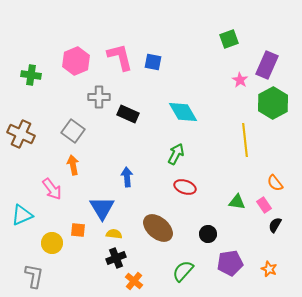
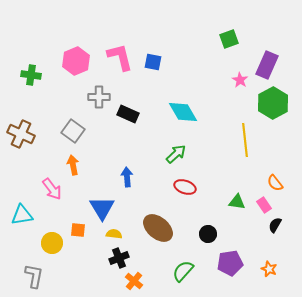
green arrow: rotated 20 degrees clockwise
cyan triangle: rotated 15 degrees clockwise
black cross: moved 3 px right
